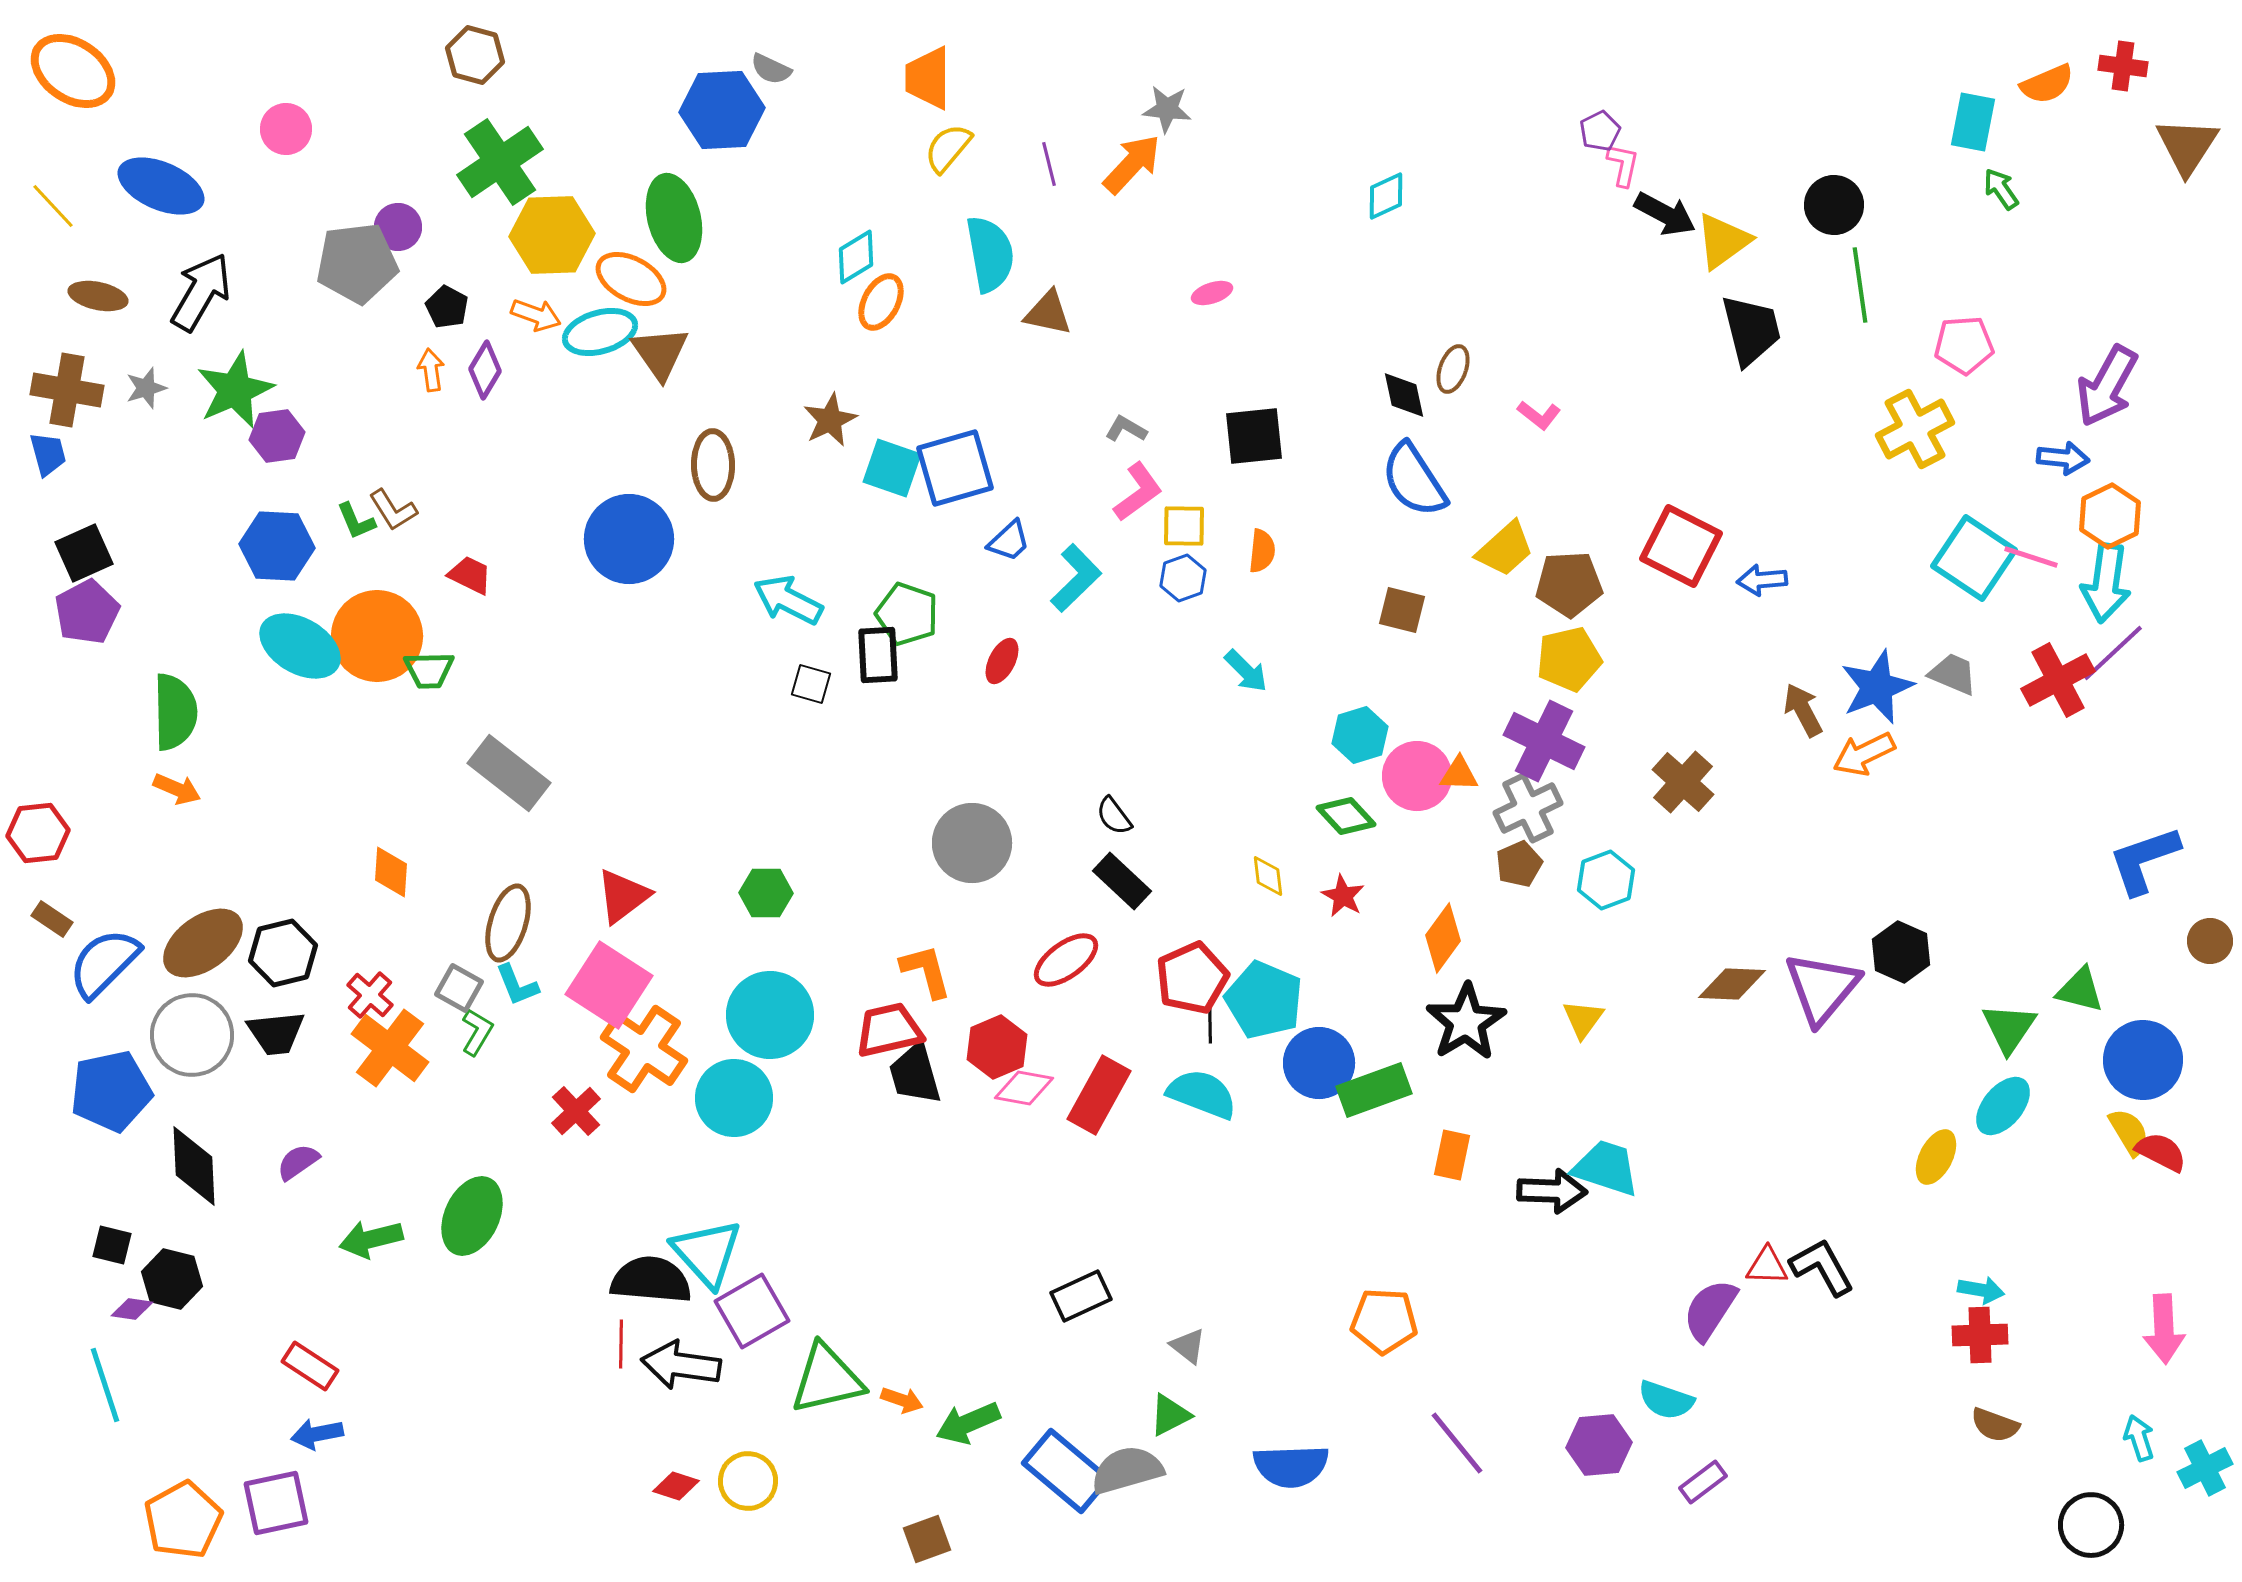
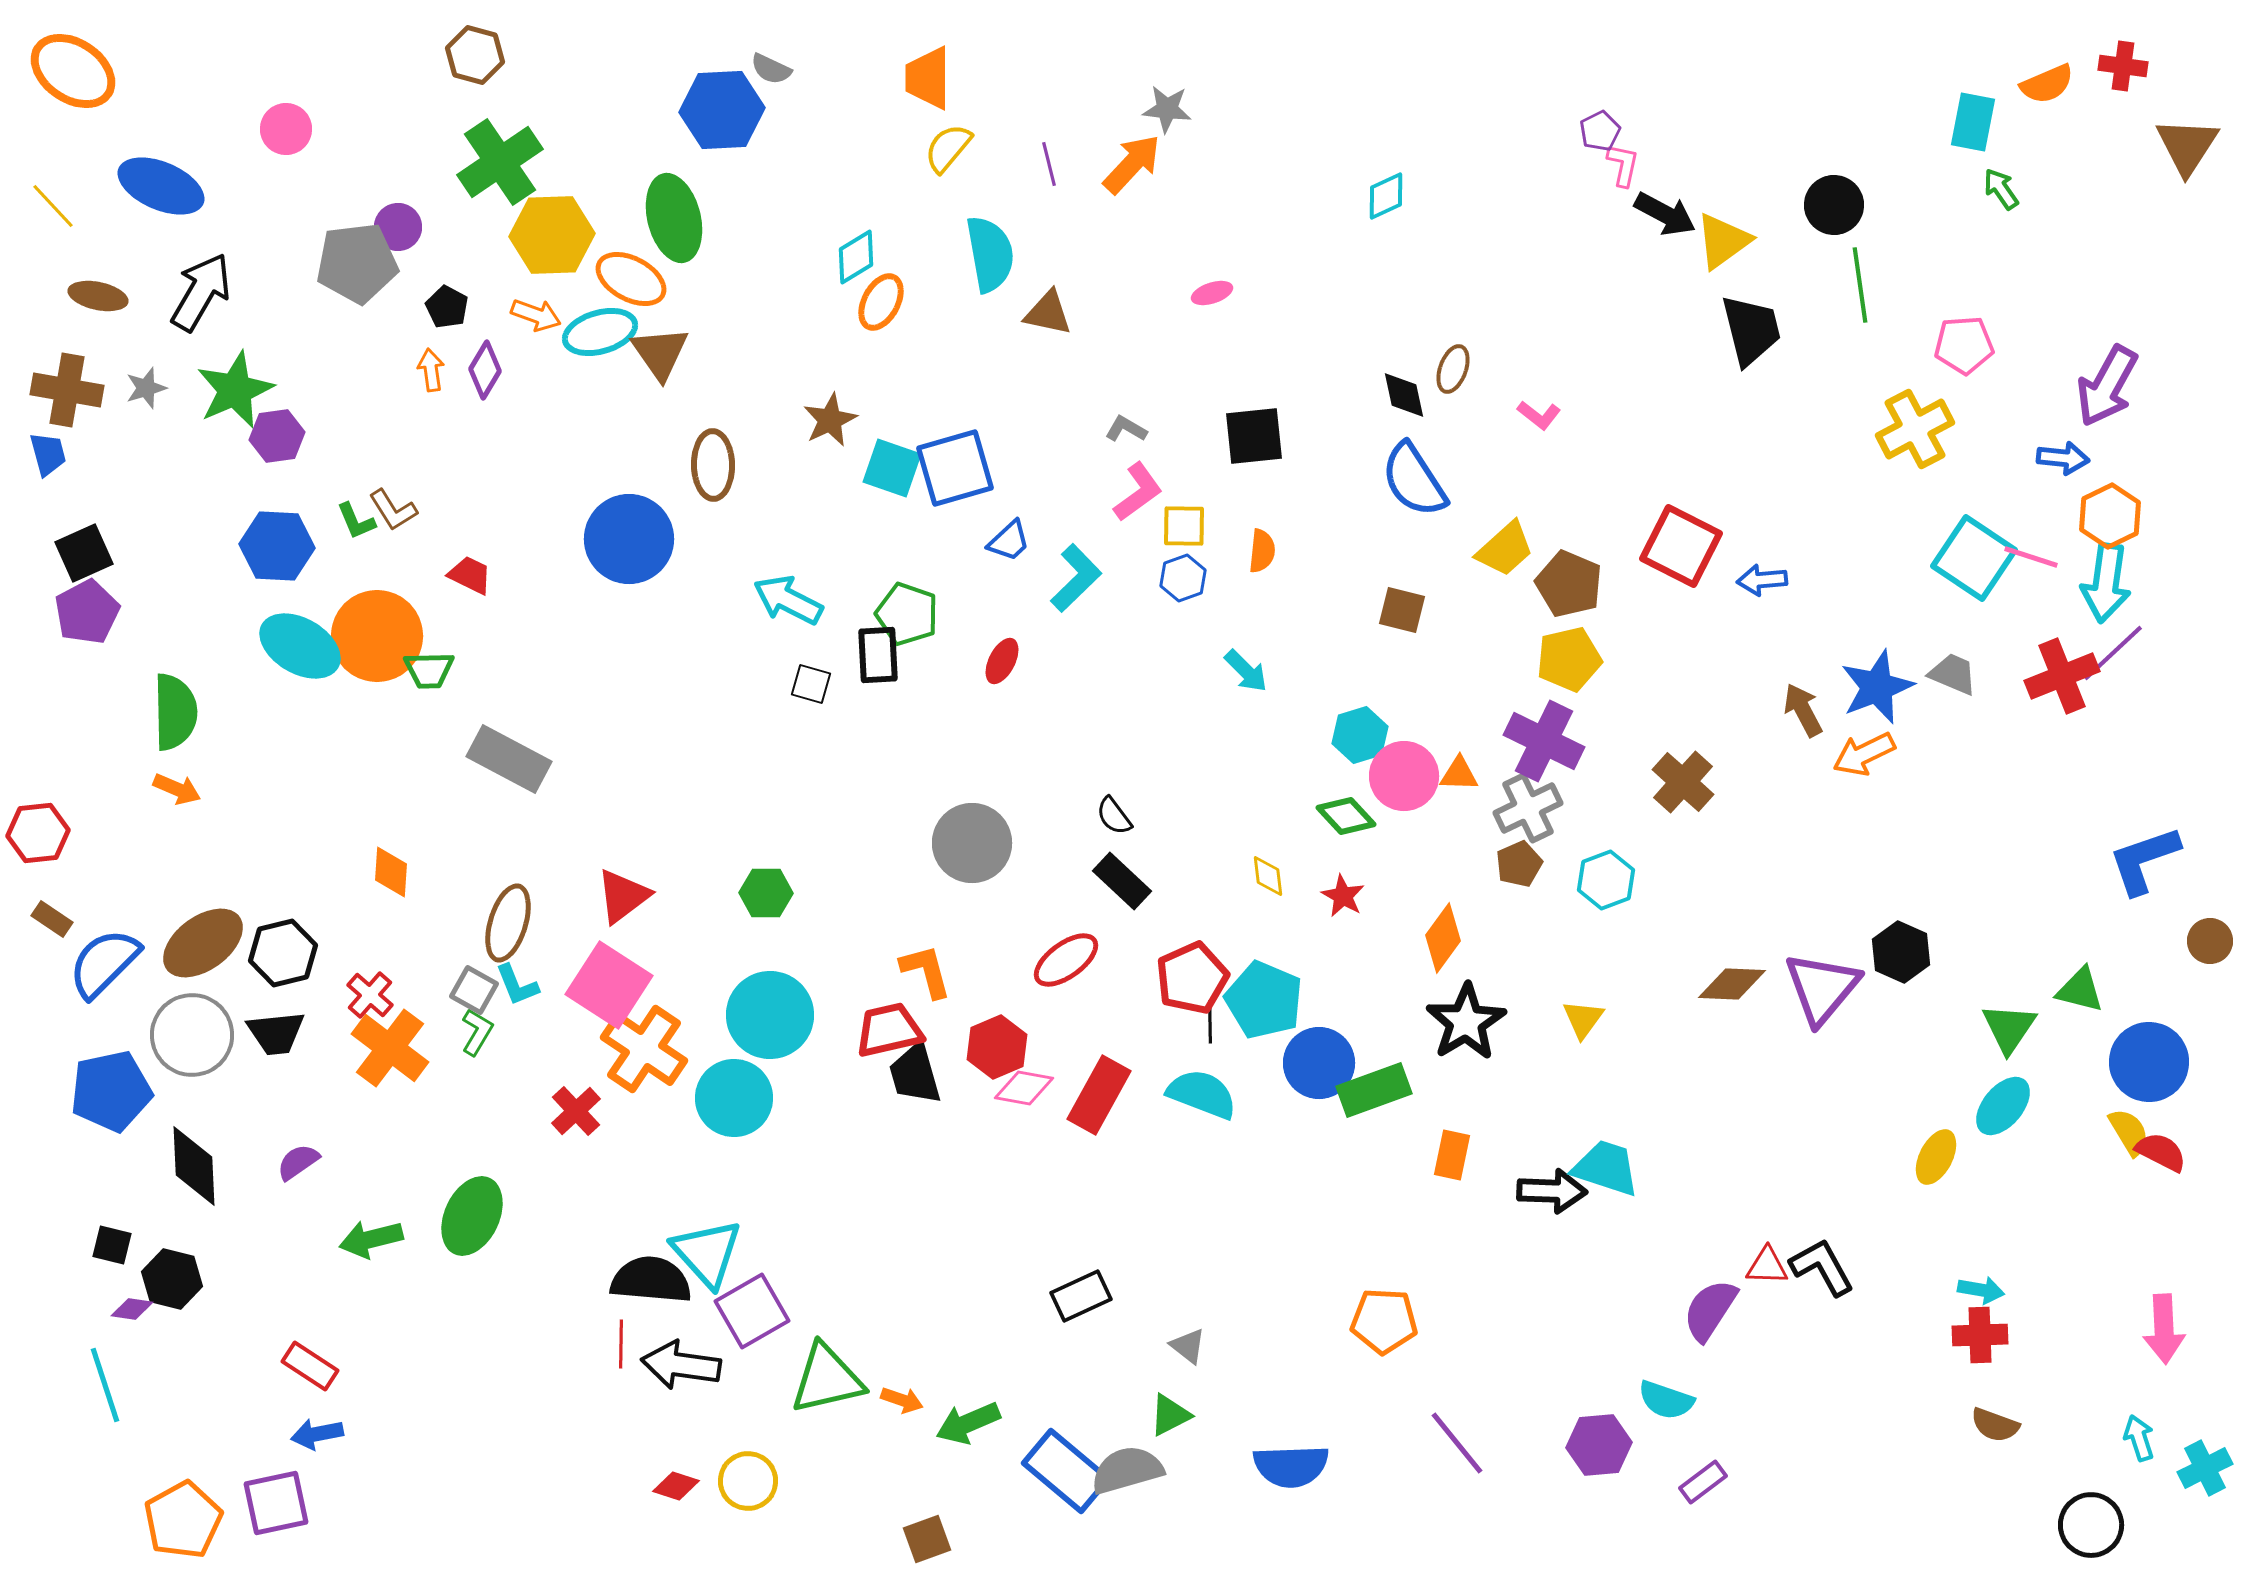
brown pentagon at (1569, 584): rotated 26 degrees clockwise
red cross at (2058, 680): moved 4 px right, 4 px up; rotated 6 degrees clockwise
gray rectangle at (509, 773): moved 14 px up; rotated 10 degrees counterclockwise
pink circle at (1417, 776): moved 13 px left
gray square at (459, 988): moved 15 px right, 2 px down
blue circle at (2143, 1060): moved 6 px right, 2 px down
